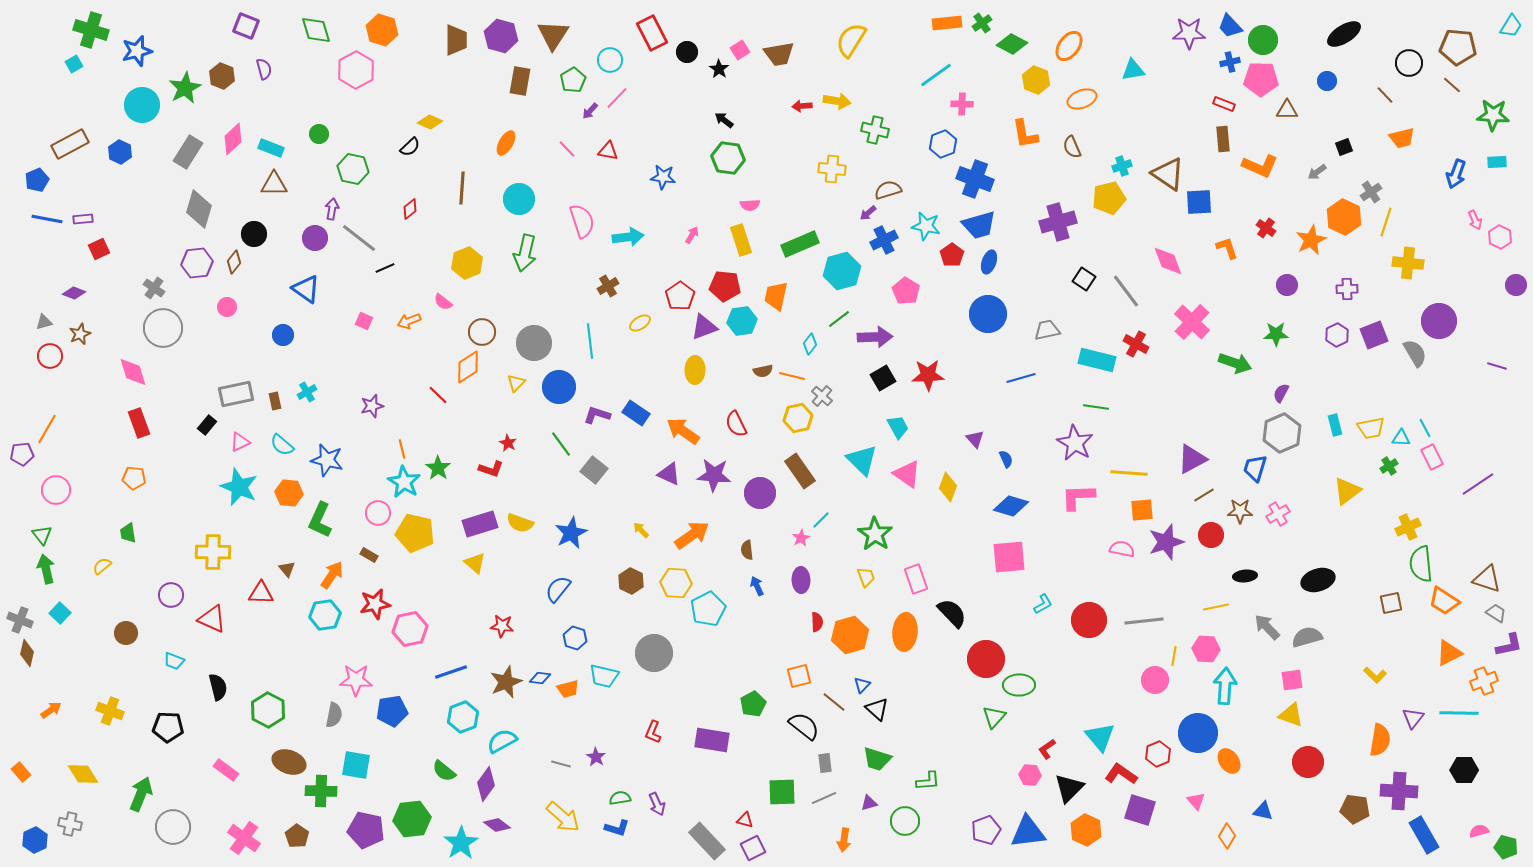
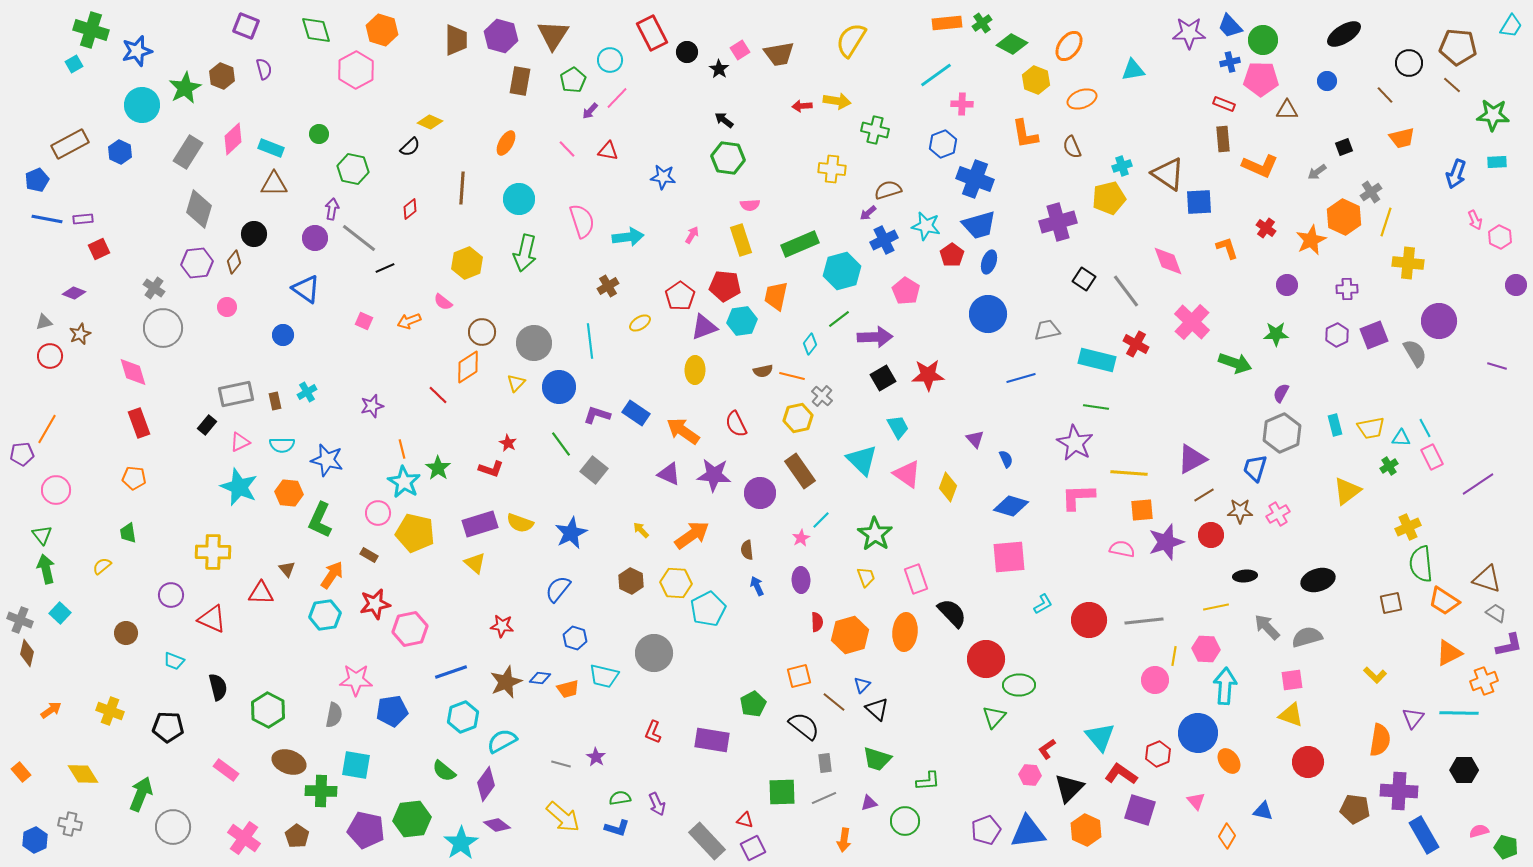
cyan semicircle at (282, 445): rotated 40 degrees counterclockwise
